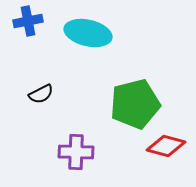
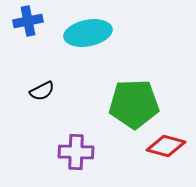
cyan ellipse: rotated 24 degrees counterclockwise
black semicircle: moved 1 px right, 3 px up
green pentagon: moved 1 px left; rotated 12 degrees clockwise
